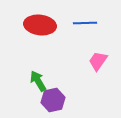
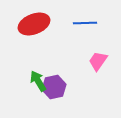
red ellipse: moved 6 px left, 1 px up; rotated 28 degrees counterclockwise
purple hexagon: moved 1 px right, 13 px up
